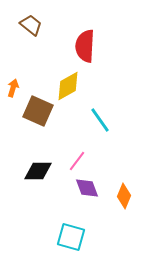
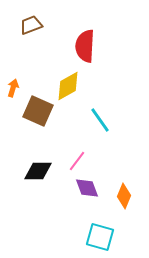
brown trapezoid: rotated 60 degrees counterclockwise
cyan square: moved 29 px right
